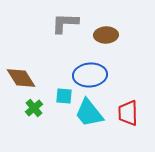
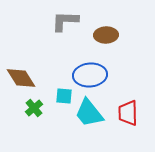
gray L-shape: moved 2 px up
